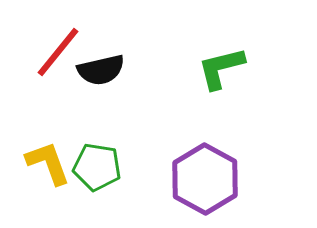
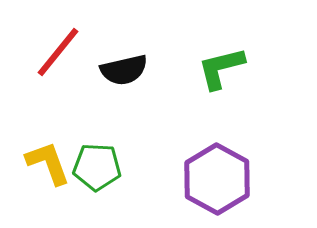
black semicircle: moved 23 px right
green pentagon: rotated 6 degrees counterclockwise
purple hexagon: moved 12 px right
